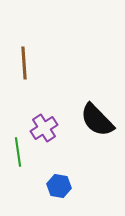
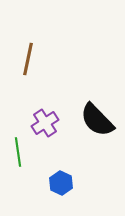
brown line: moved 4 px right, 4 px up; rotated 16 degrees clockwise
purple cross: moved 1 px right, 5 px up
blue hexagon: moved 2 px right, 3 px up; rotated 15 degrees clockwise
